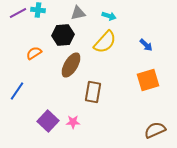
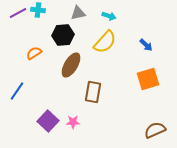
orange square: moved 1 px up
